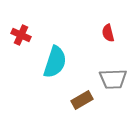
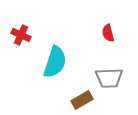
gray trapezoid: moved 4 px left, 1 px up
